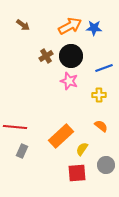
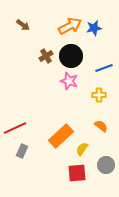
blue star: rotated 14 degrees counterclockwise
red line: moved 1 px down; rotated 30 degrees counterclockwise
